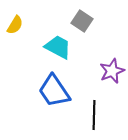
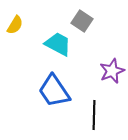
cyan trapezoid: moved 3 px up
